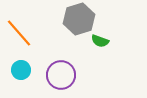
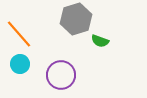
gray hexagon: moved 3 px left
orange line: moved 1 px down
cyan circle: moved 1 px left, 6 px up
